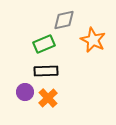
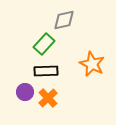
orange star: moved 1 px left, 24 px down
green rectangle: rotated 25 degrees counterclockwise
